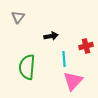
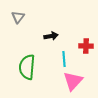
red cross: rotated 16 degrees clockwise
